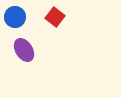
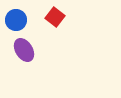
blue circle: moved 1 px right, 3 px down
